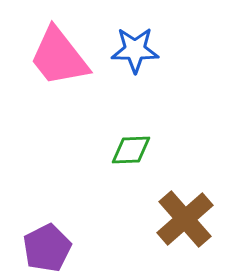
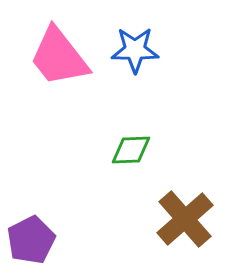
purple pentagon: moved 16 px left, 8 px up
